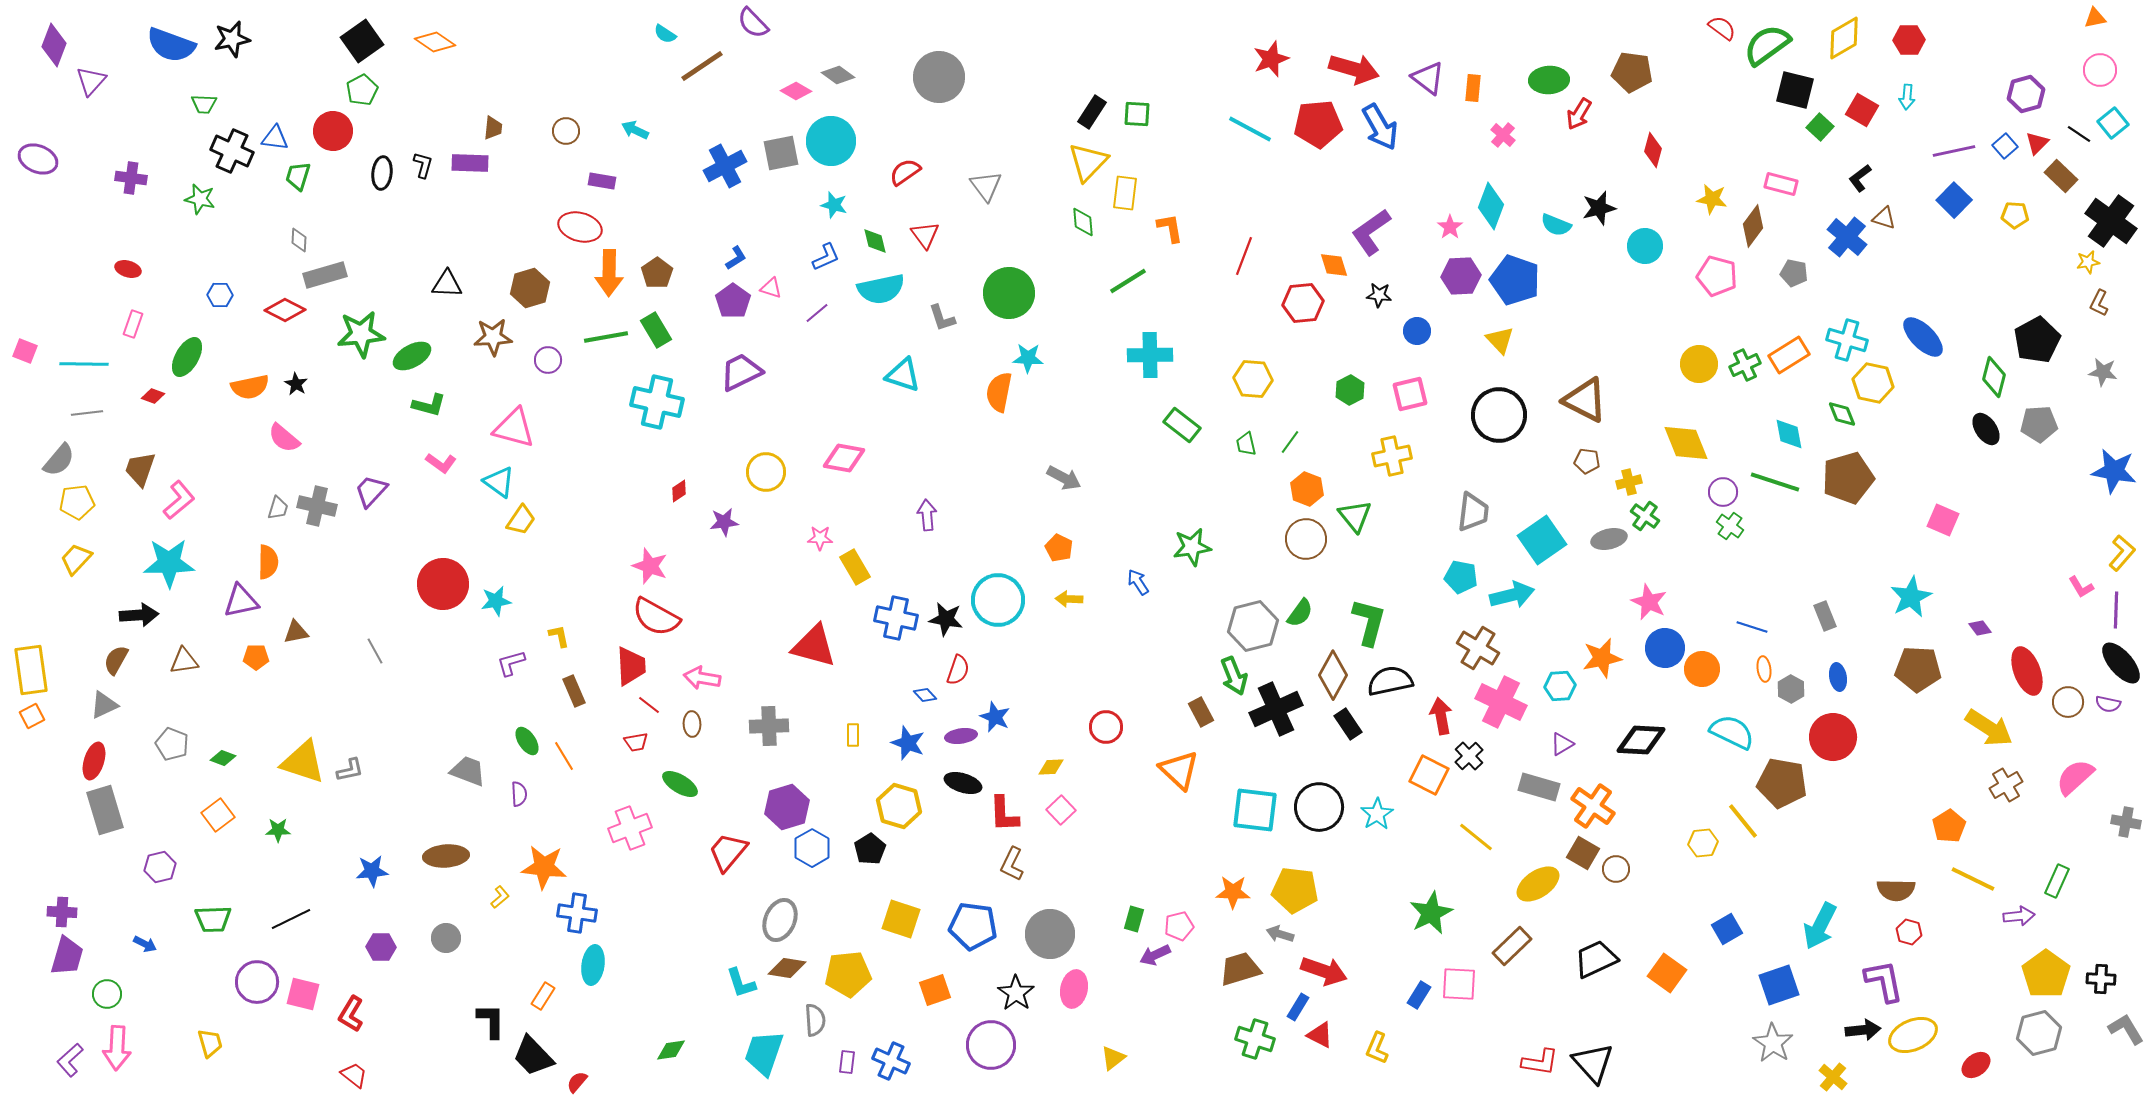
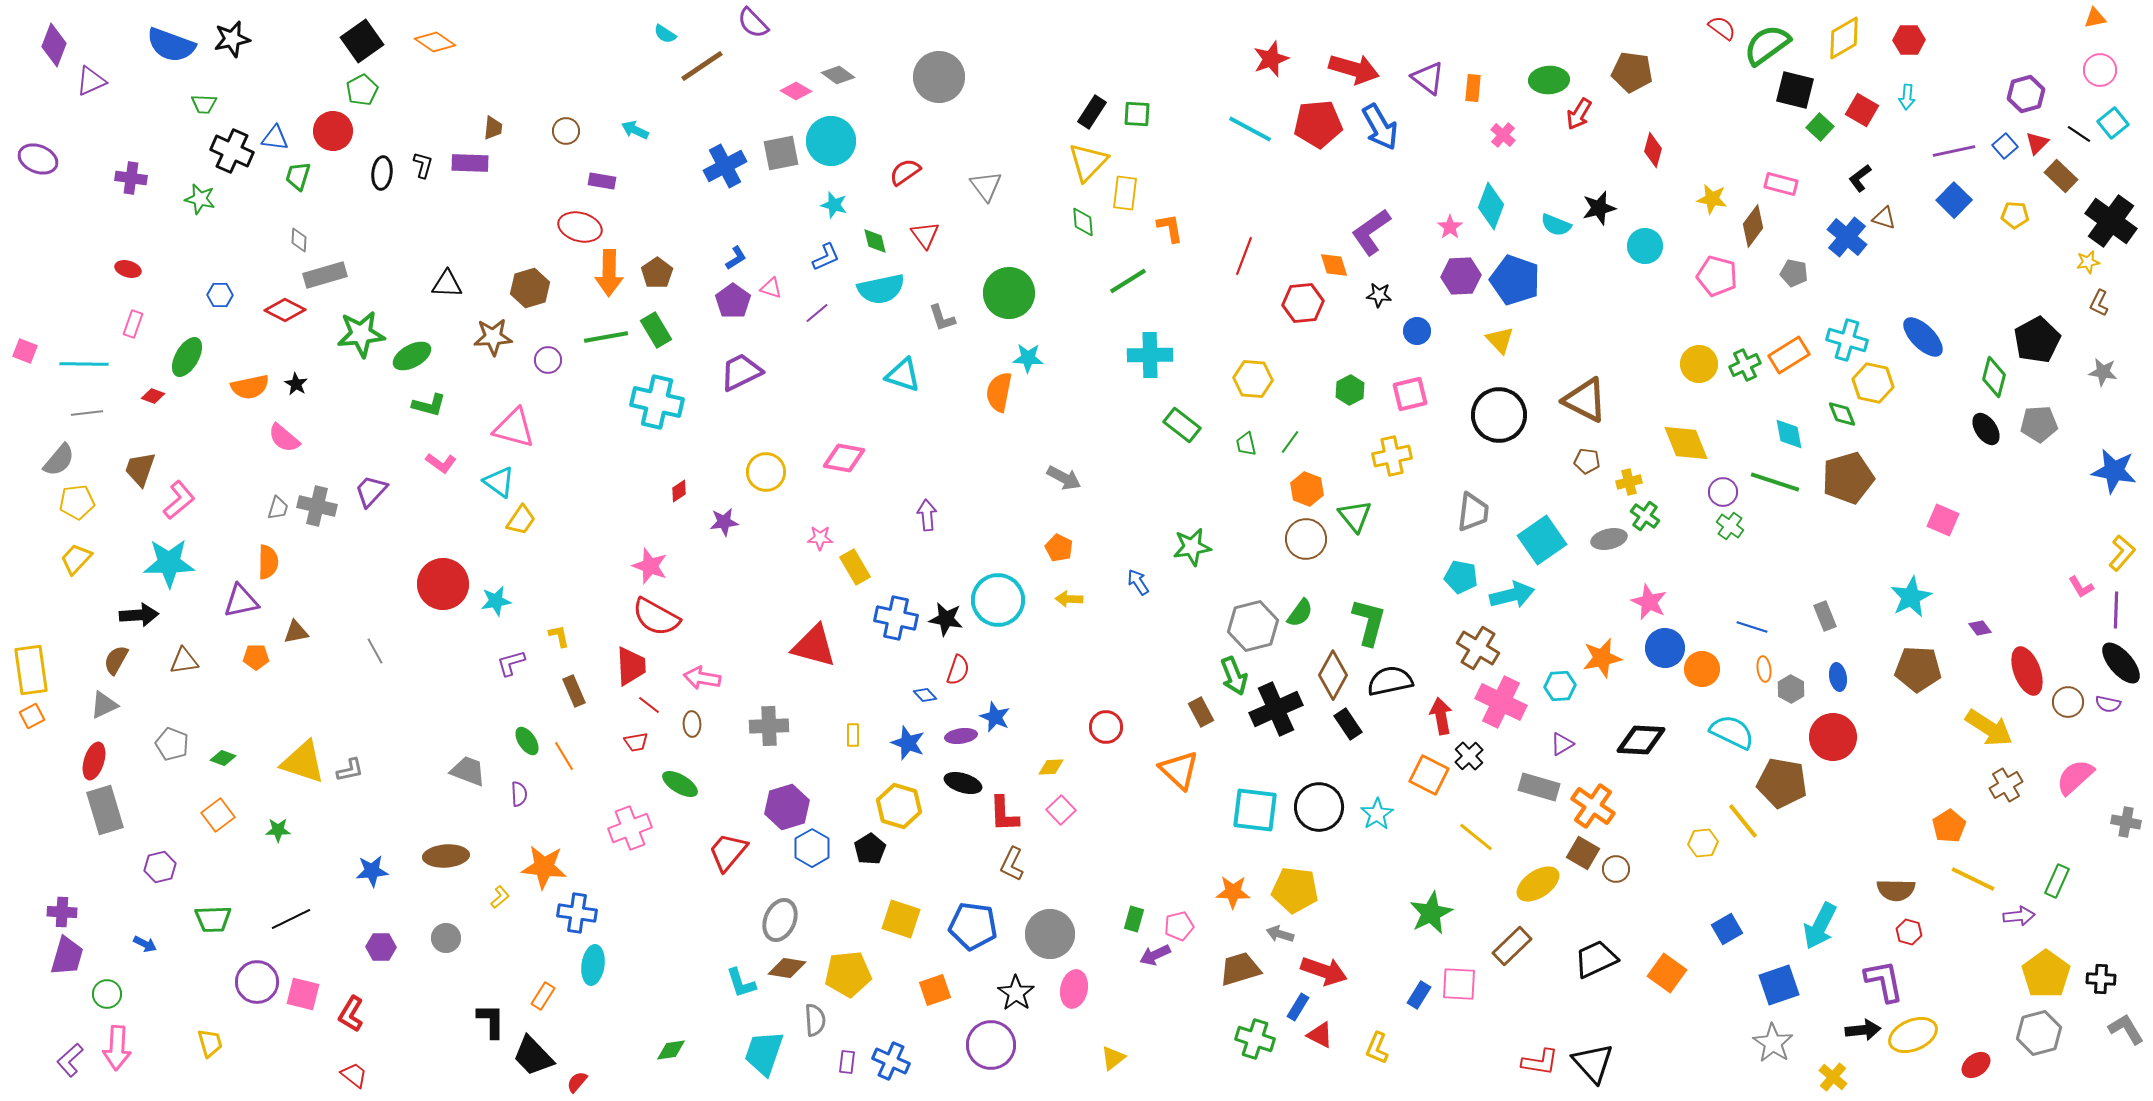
purple triangle at (91, 81): rotated 24 degrees clockwise
